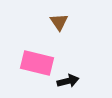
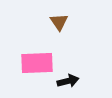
pink rectangle: rotated 16 degrees counterclockwise
